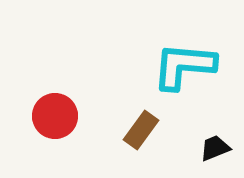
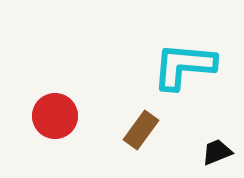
black trapezoid: moved 2 px right, 4 px down
